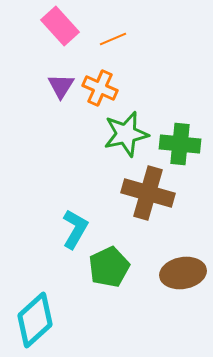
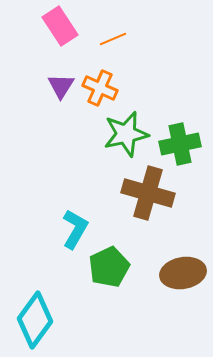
pink rectangle: rotated 9 degrees clockwise
green cross: rotated 18 degrees counterclockwise
cyan diamond: rotated 12 degrees counterclockwise
